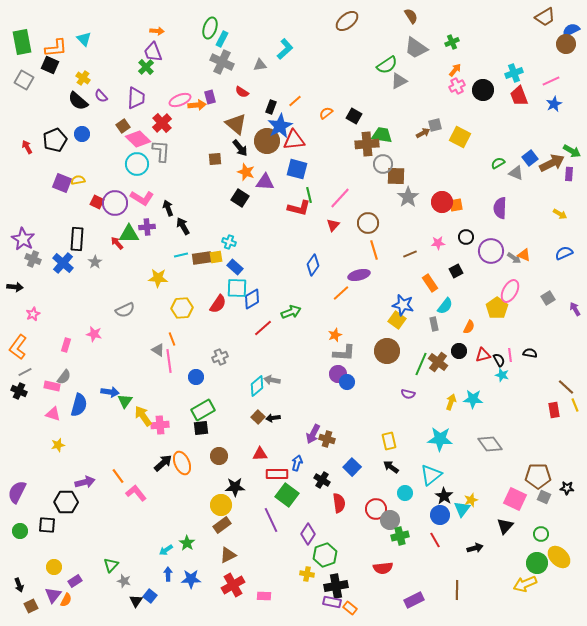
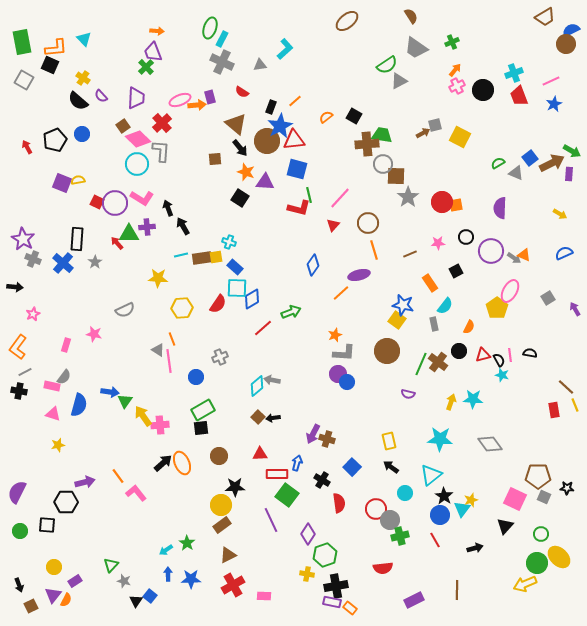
orange semicircle at (326, 113): moved 4 px down
black cross at (19, 391): rotated 14 degrees counterclockwise
